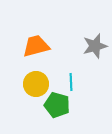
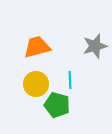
orange trapezoid: moved 1 px right, 1 px down
cyan line: moved 1 px left, 2 px up
